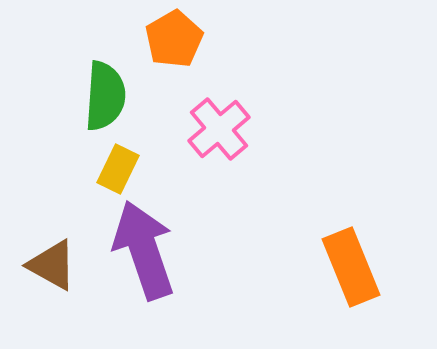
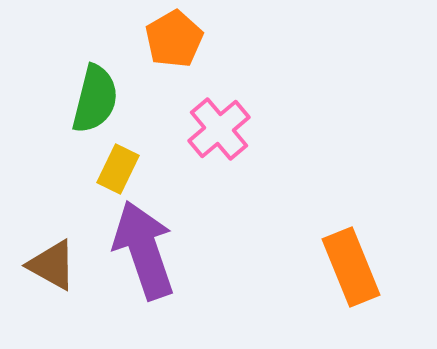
green semicircle: moved 10 px left, 3 px down; rotated 10 degrees clockwise
